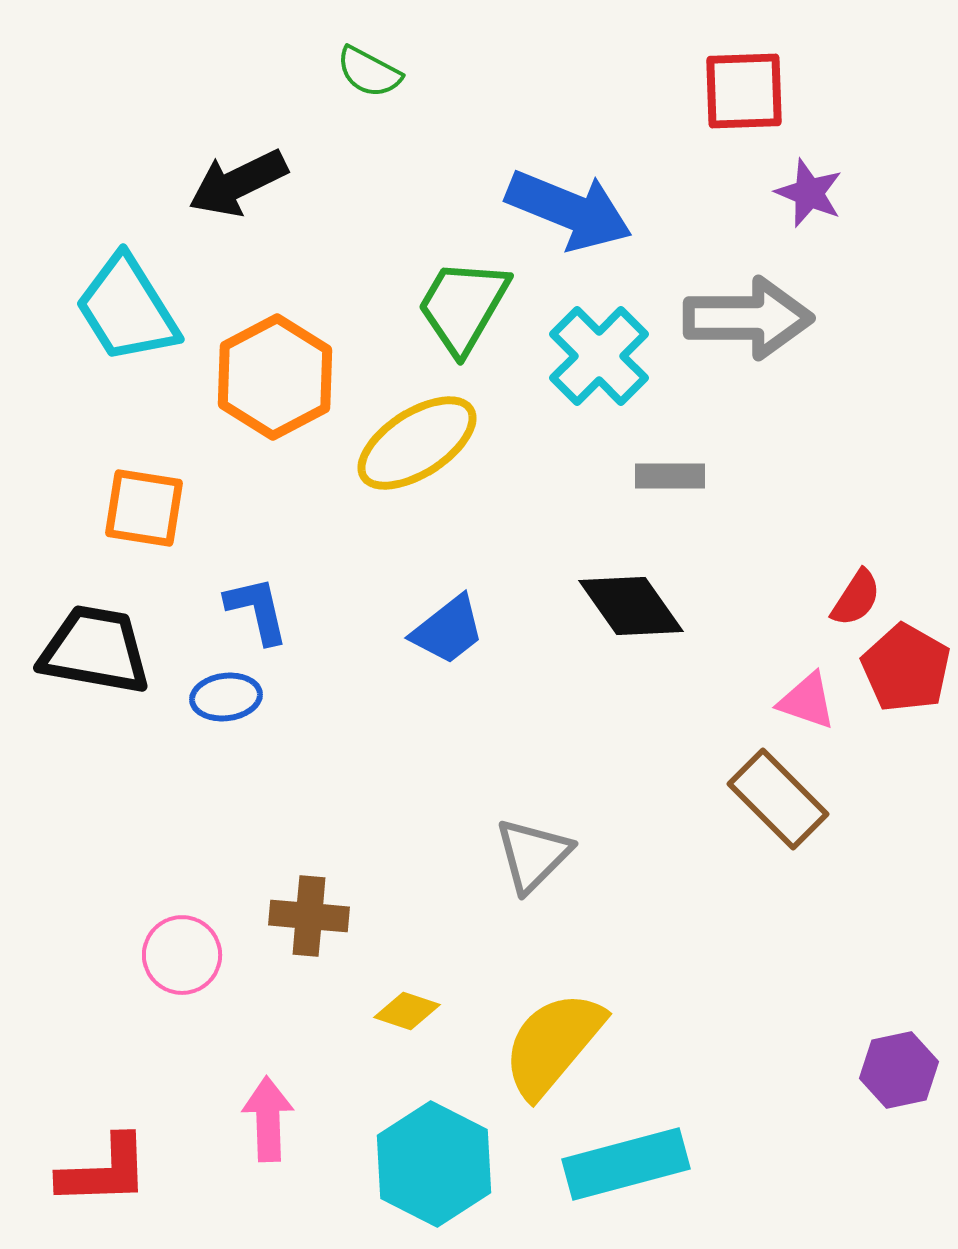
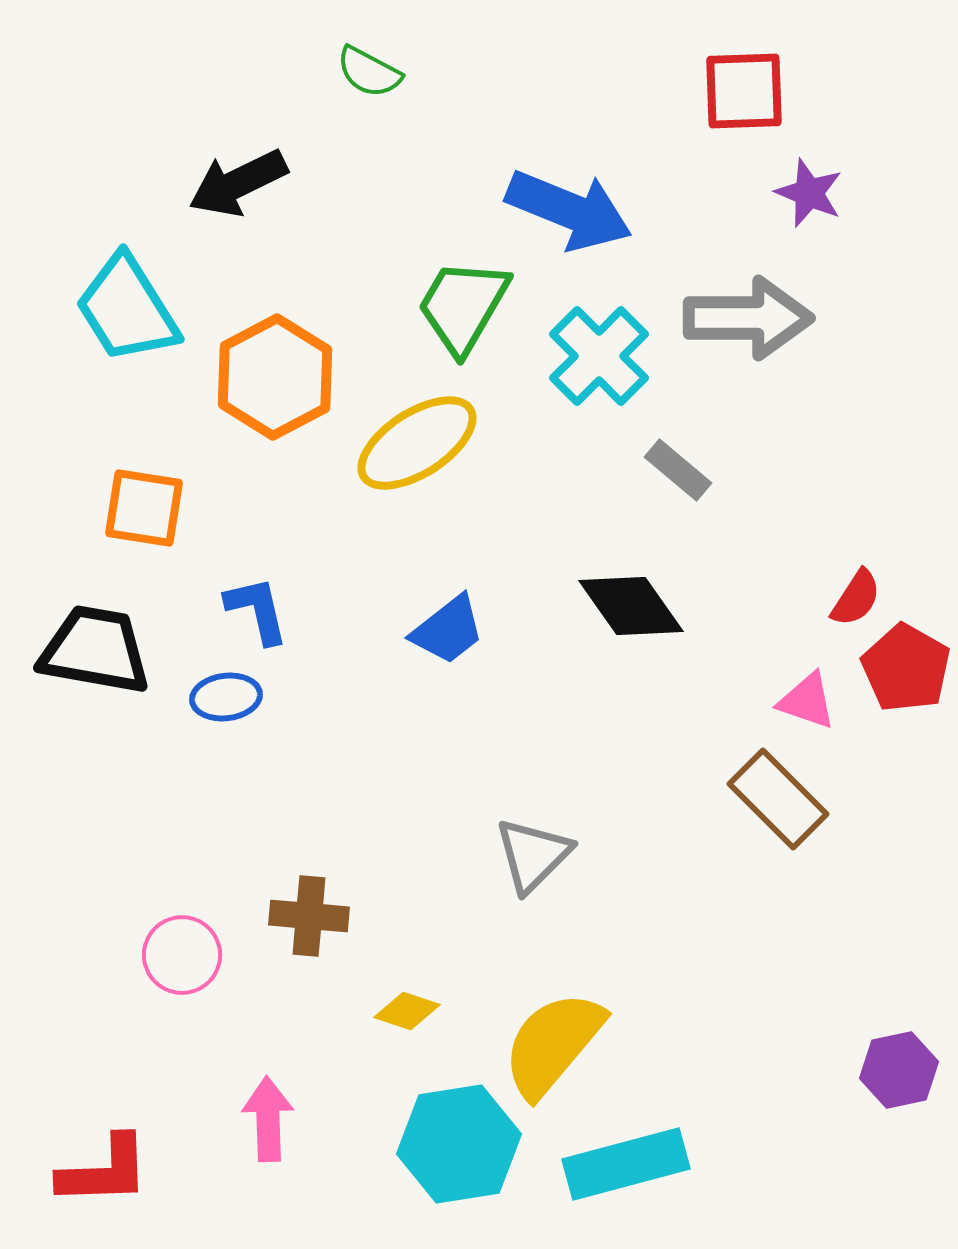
gray rectangle: moved 8 px right, 6 px up; rotated 40 degrees clockwise
cyan hexagon: moved 25 px right, 20 px up; rotated 24 degrees clockwise
